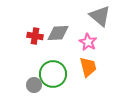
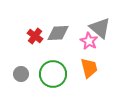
gray triangle: moved 12 px down
red cross: rotated 28 degrees clockwise
pink star: moved 1 px right, 1 px up
orange trapezoid: moved 1 px right, 1 px down
gray circle: moved 13 px left, 11 px up
